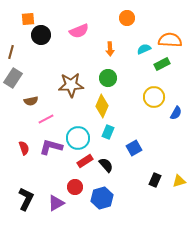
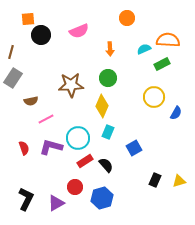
orange semicircle: moved 2 px left
